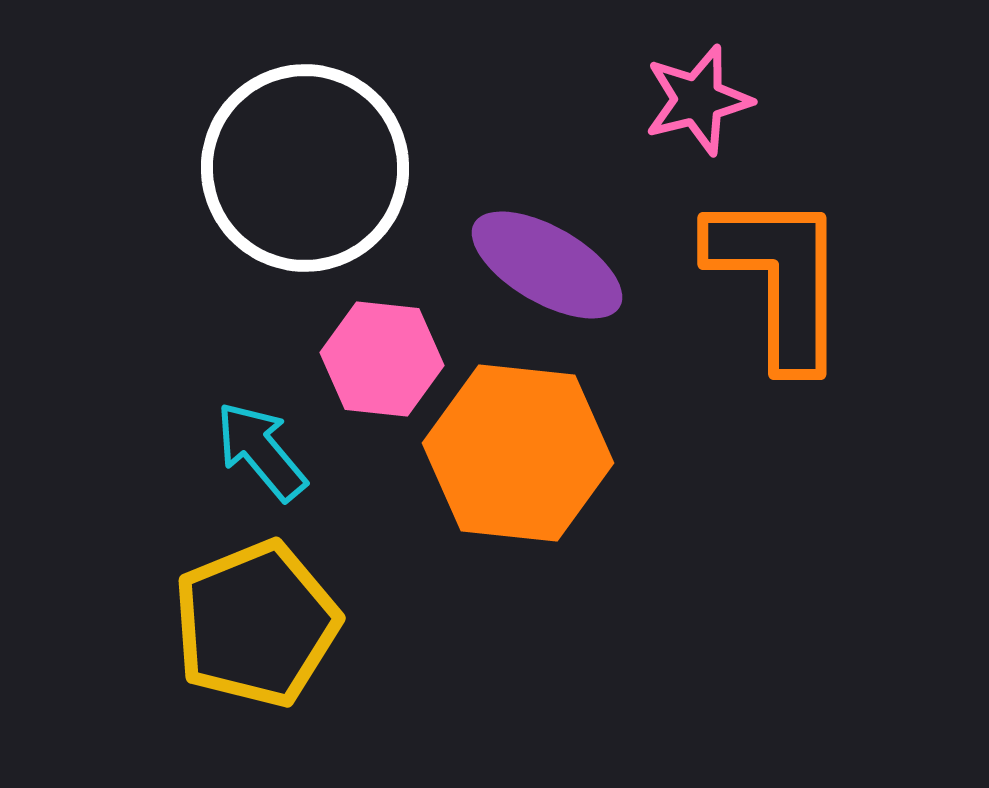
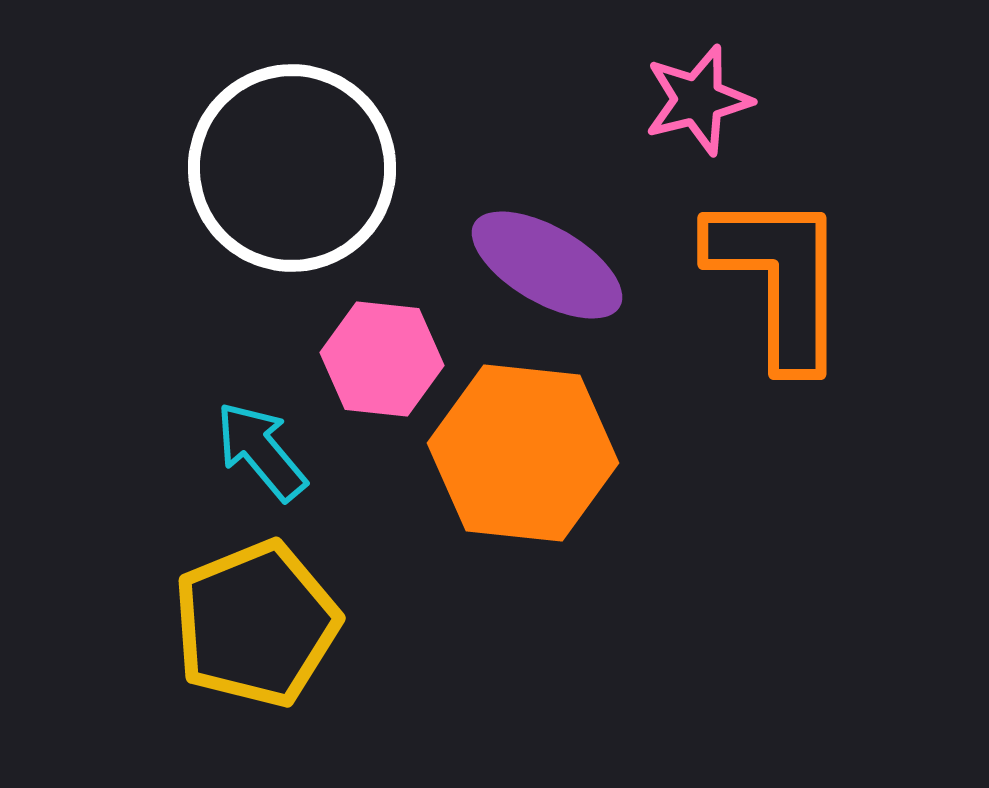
white circle: moved 13 px left
orange hexagon: moved 5 px right
